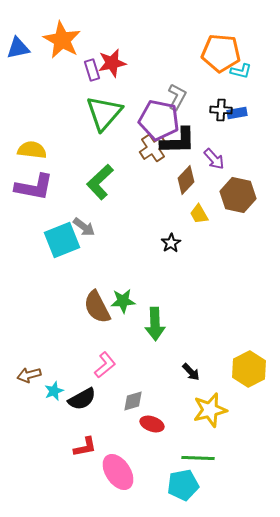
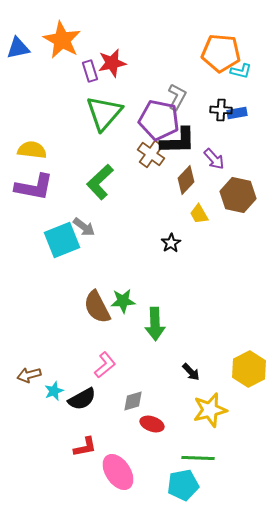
purple rectangle: moved 2 px left, 1 px down
brown cross: moved 2 px left, 6 px down; rotated 20 degrees counterclockwise
